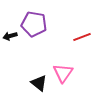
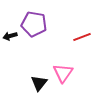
black triangle: rotated 30 degrees clockwise
